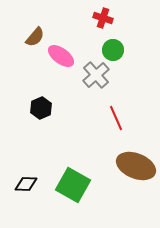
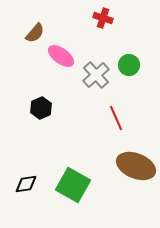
brown semicircle: moved 4 px up
green circle: moved 16 px right, 15 px down
black diamond: rotated 10 degrees counterclockwise
